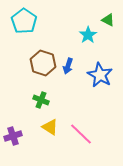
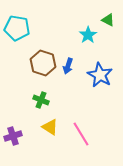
cyan pentagon: moved 7 px left, 7 px down; rotated 25 degrees counterclockwise
pink line: rotated 15 degrees clockwise
